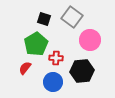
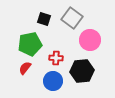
gray square: moved 1 px down
green pentagon: moved 6 px left; rotated 20 degrees clockwise
blue circle: moved 1 px up
